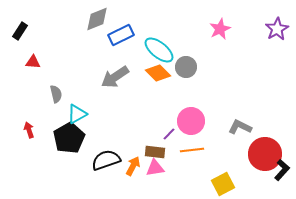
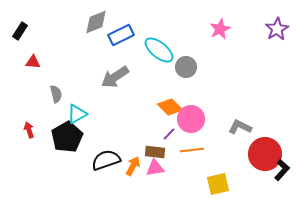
gray diamond: moved 1 px left, 3 px down
orange diamond: moved 12 px right, 34 px down
pink circle: moved 2 px up
black pentagon: moved 2 px left, 1 px up
yellow square: moved 5 px left; rotated 15 degrees clockwise
